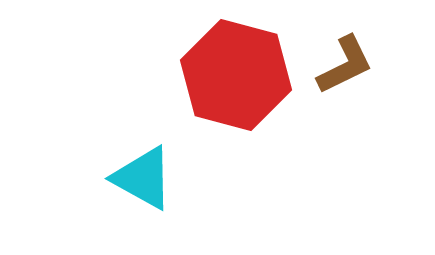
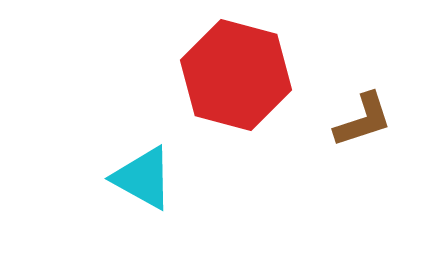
brown L-shape: moved 18 px right, 55 px down; rotated 8 degrees clockwise
